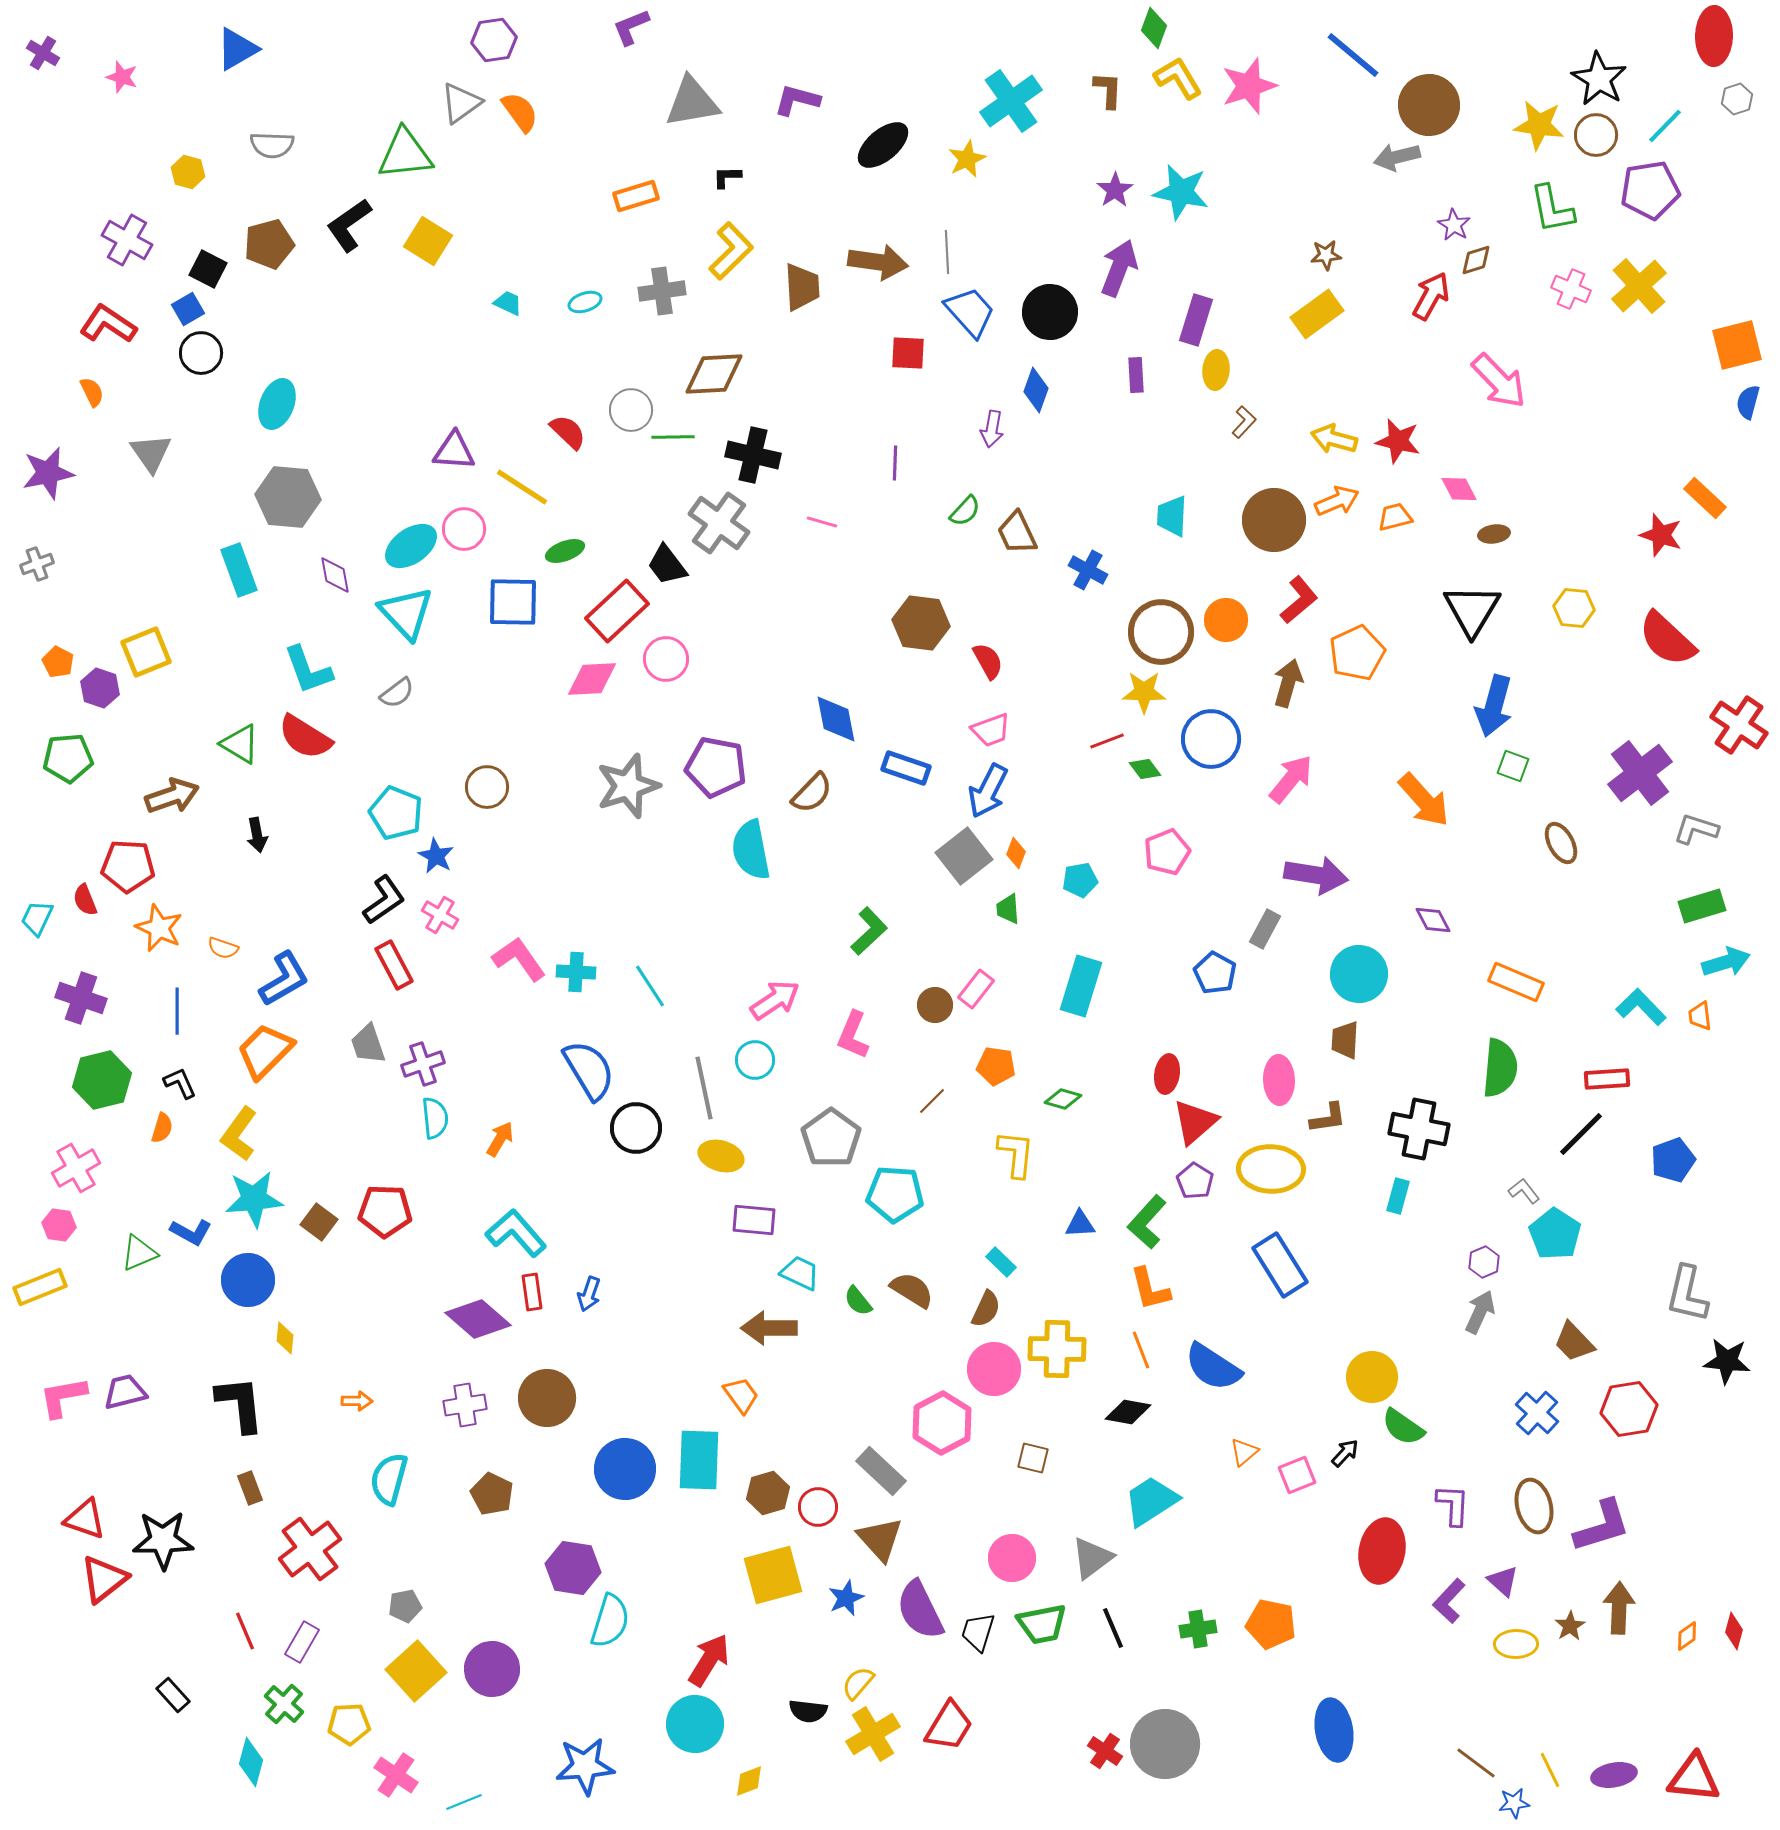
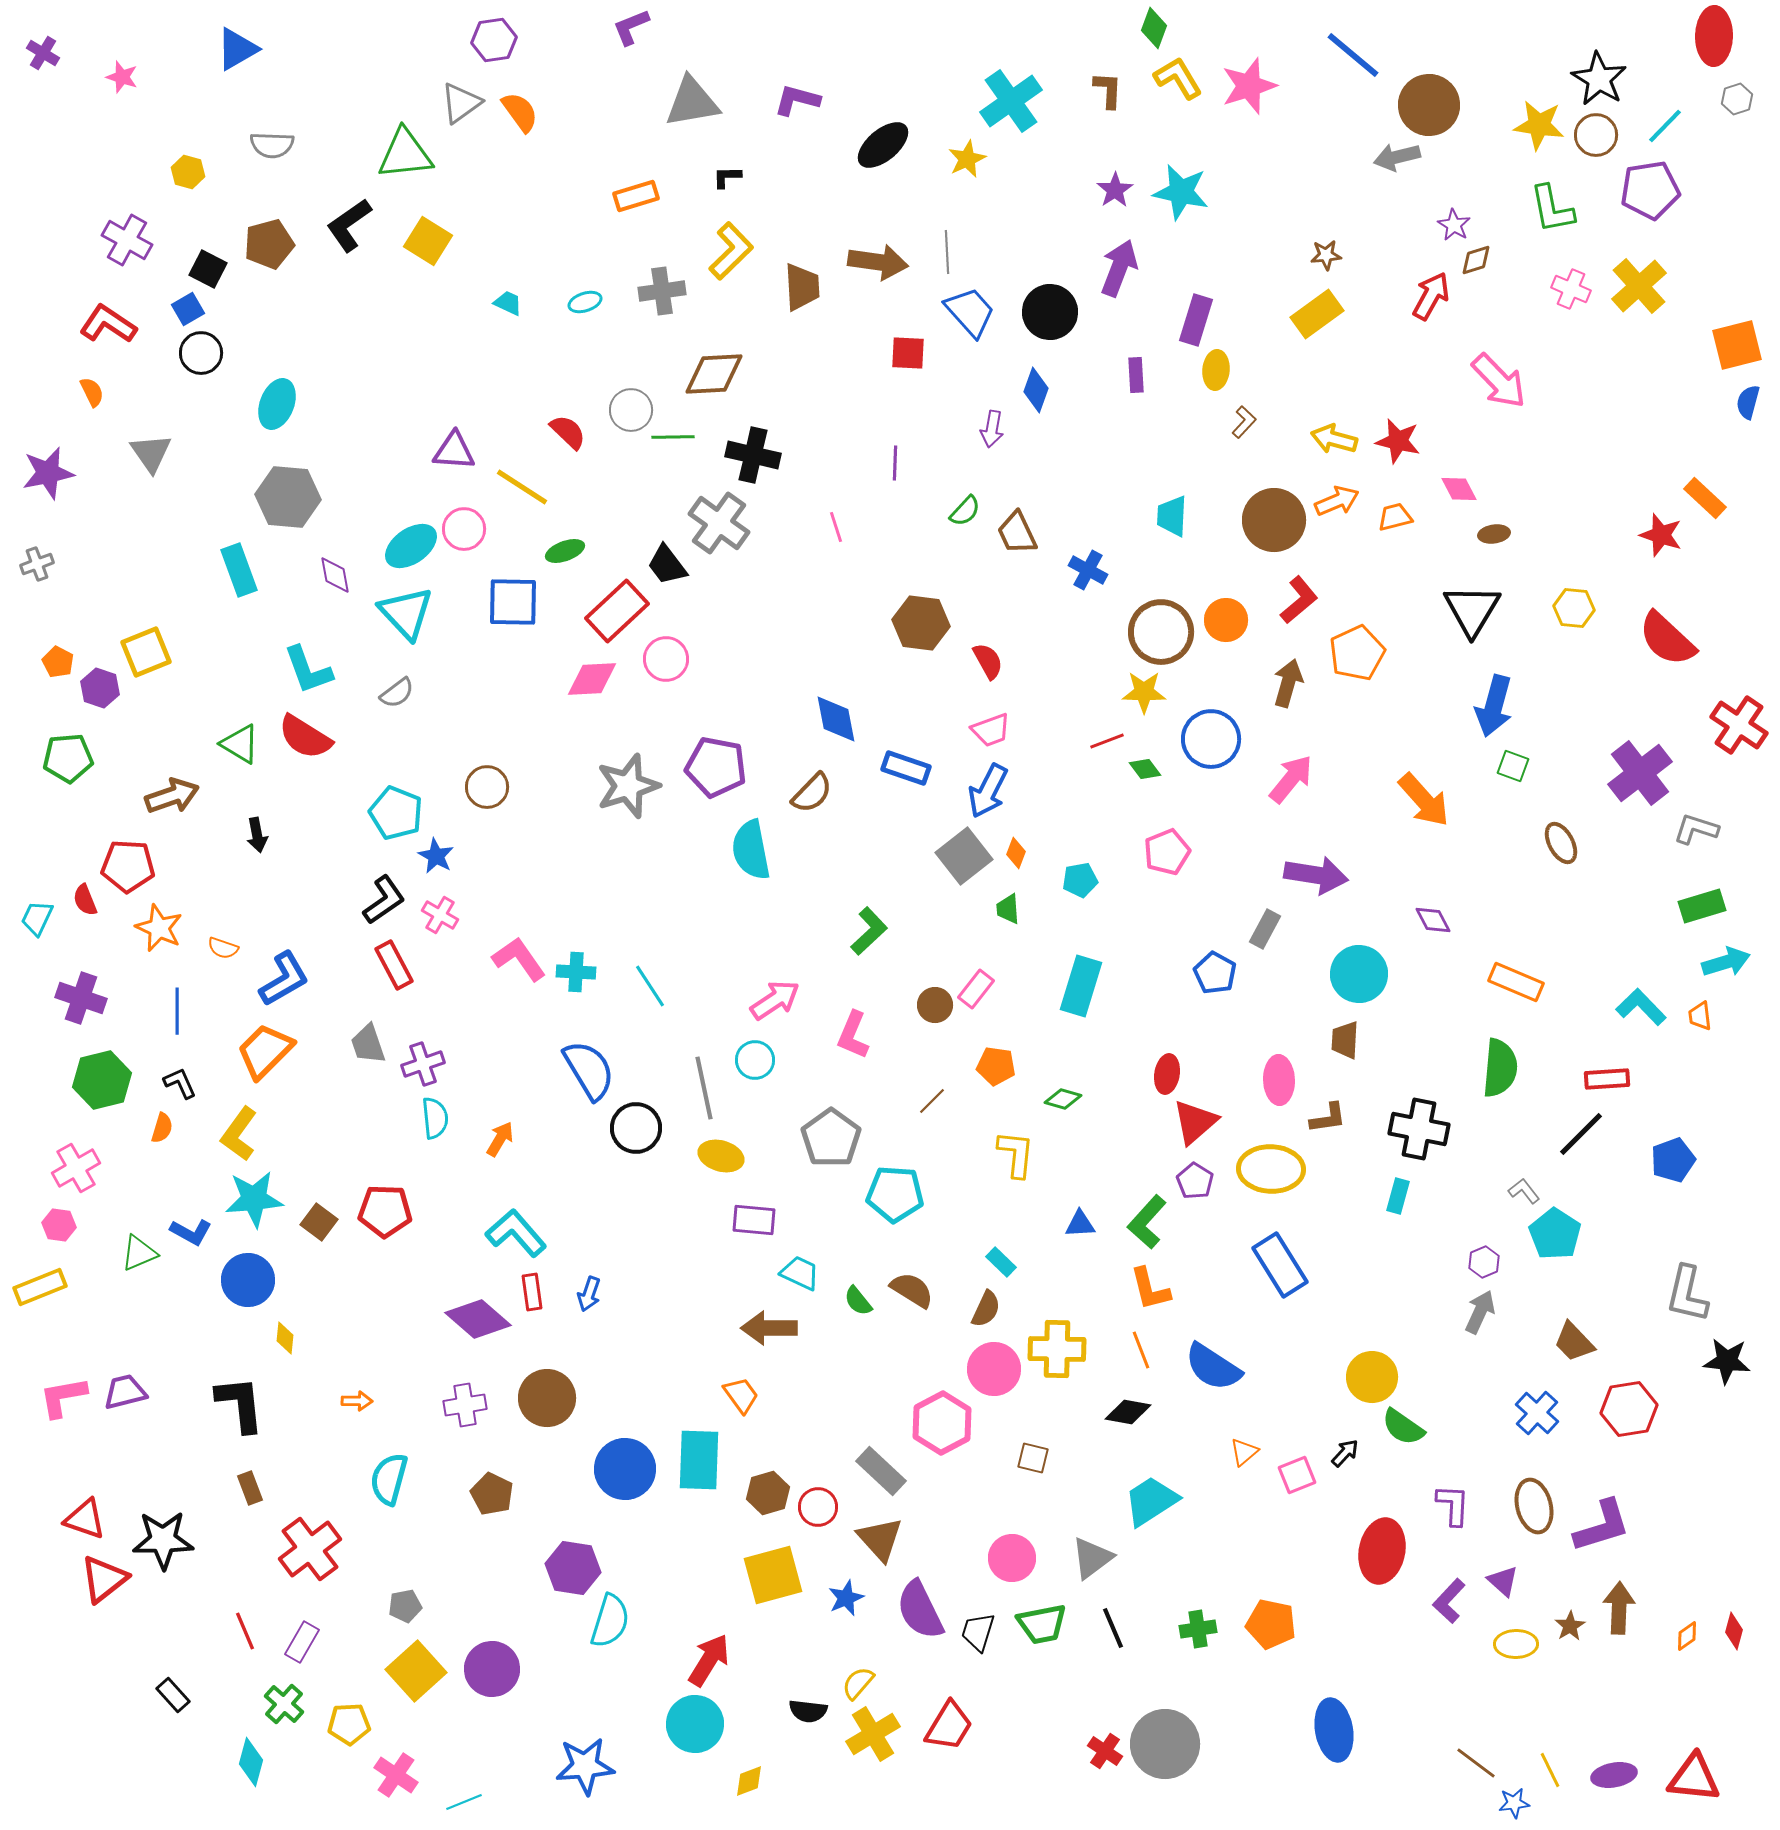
pink line at (822, 522): moved 14 px right, 5 px down; rotated 56 degrees clockwise
